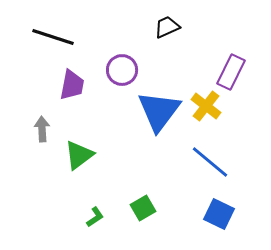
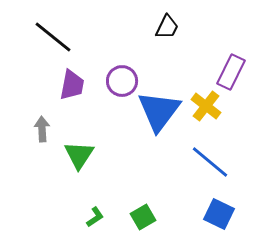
black trapezoid: rotated 140 degrees clockwise
black line: rotated 21 degrees clockwise
purple circle: moved 11 px down
green triangle: rotated 20 degrees counterclockwise
green square: moved 9 px down
